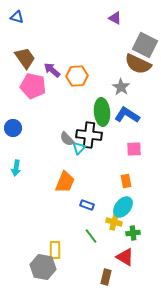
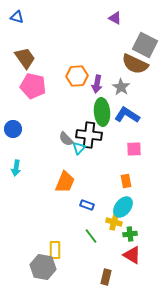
brown semicircle: moved 3 px left
purple arrow: moved 45 px right, 14 px down; rotated 120 degrees counterclockwise
blue circle: moved 1 px down
gray semicircle: moved 1 px left
green cross: moved 3 px left, 1 px down
red triangle: moved 7 px right, 2 px up
